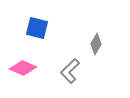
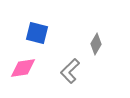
blue square: moved 5 px down
pink diamond: rotated 32 degrees counterclockwise
